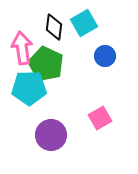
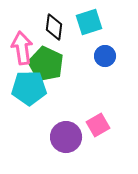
cyan square: moved 5 px right, 1 px up; rotated 12 degrees clockwise
pink square: moved 2 px left, 7 px down
purple circle: moved 15 px right, 2 px down
